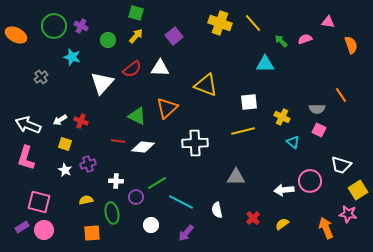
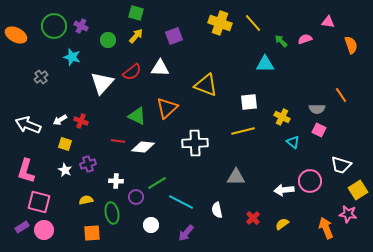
purple square at (174, 36): rotated 18 degrees clockwise
red semicircle at (132, 69): moved 3 px down
pink L-shape at (26, 158): moved 13 px down
